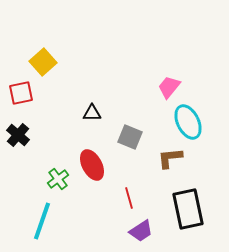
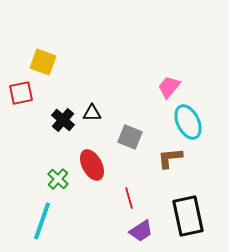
yellow square: rotated 28 degrees counterclockwise
black cross: moved 45 px right, 15 px up
green cross: rotated 10 degrees counterclockwise
black rectangle: moved 7 px down
